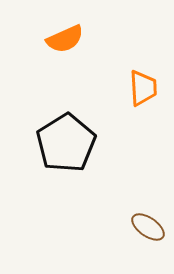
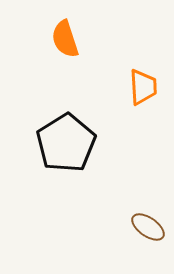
orange semicircle: rotated 96 degrees clockwise
orange trapezoid: moved 1 px up
